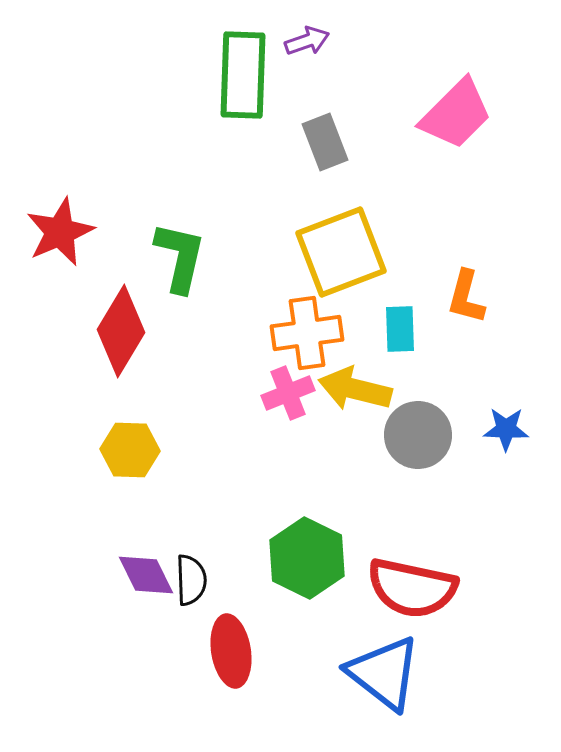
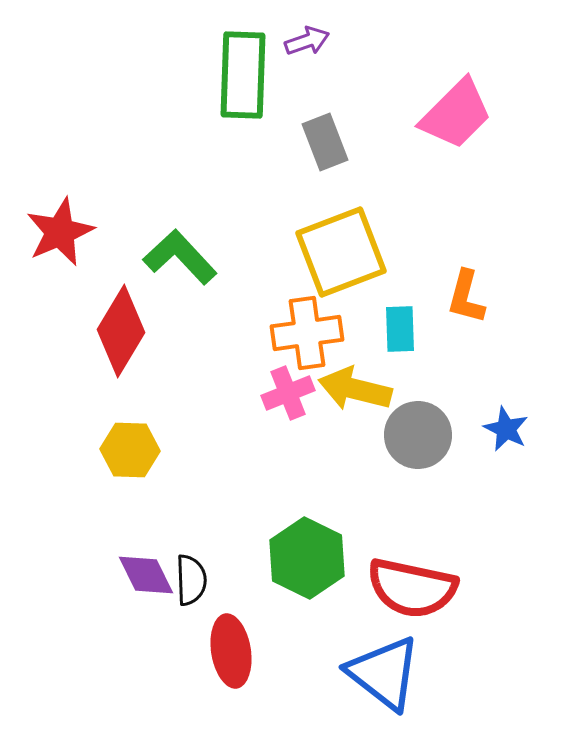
green L-shape: rotated 56 degrees counterclockwise
blue star: rotated 24 degrees clockwise
